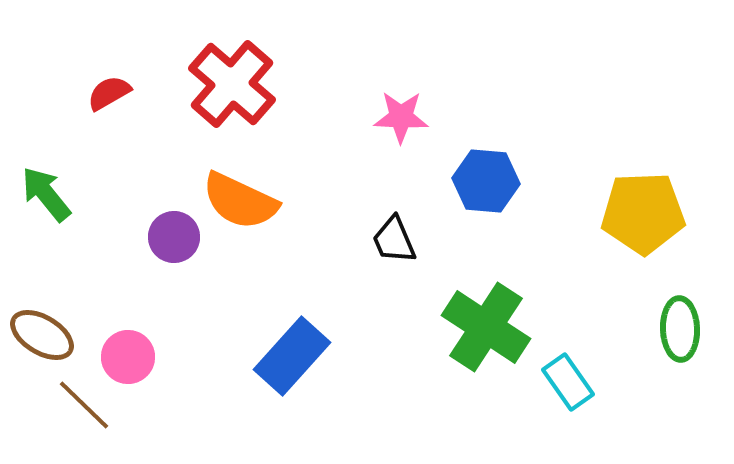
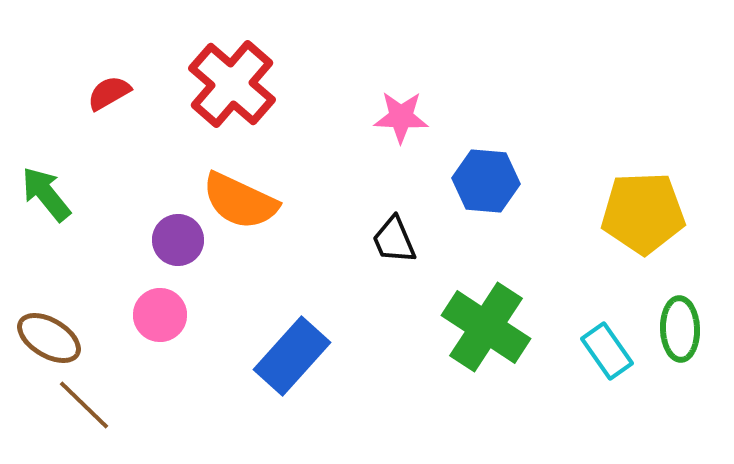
purple circle: moved 4 px right, 3 px down
brown ellipse: moved 7 px right, 3 px down
pink circle: moved 32 px right, 42 px up
cyan rectangle: moved 39 px right, 31 px up
